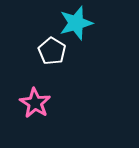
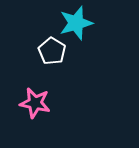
pink star: rotated 20 degrees counterclockwise
